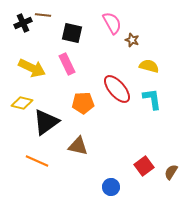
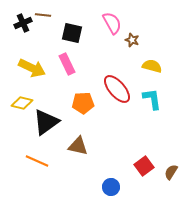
yellow semicircle: moved 3 px right
